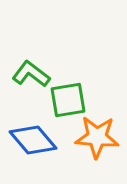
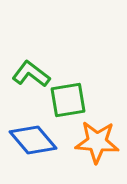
orange star: moved 5 px down
